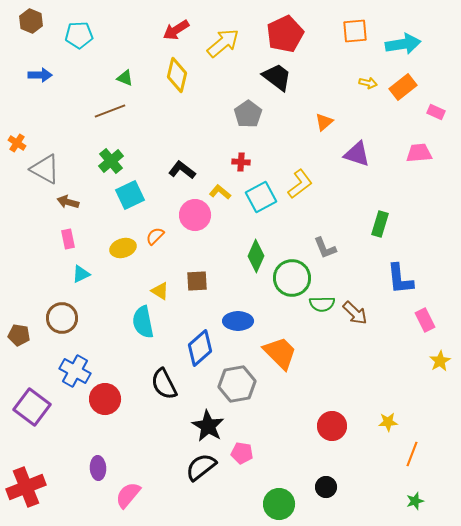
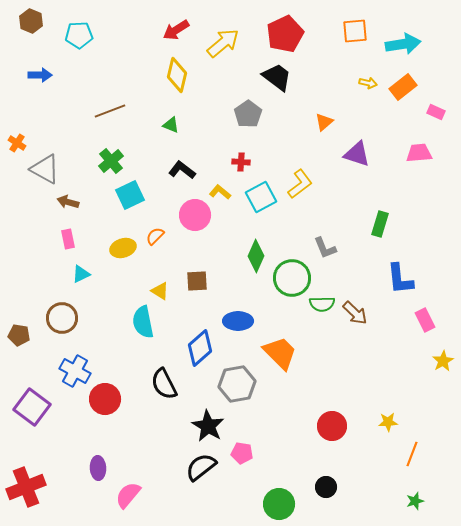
green triangle at (125, 78): moved 46 px right, 47 px down
yellow star at (440, 361): moved 3 px right
